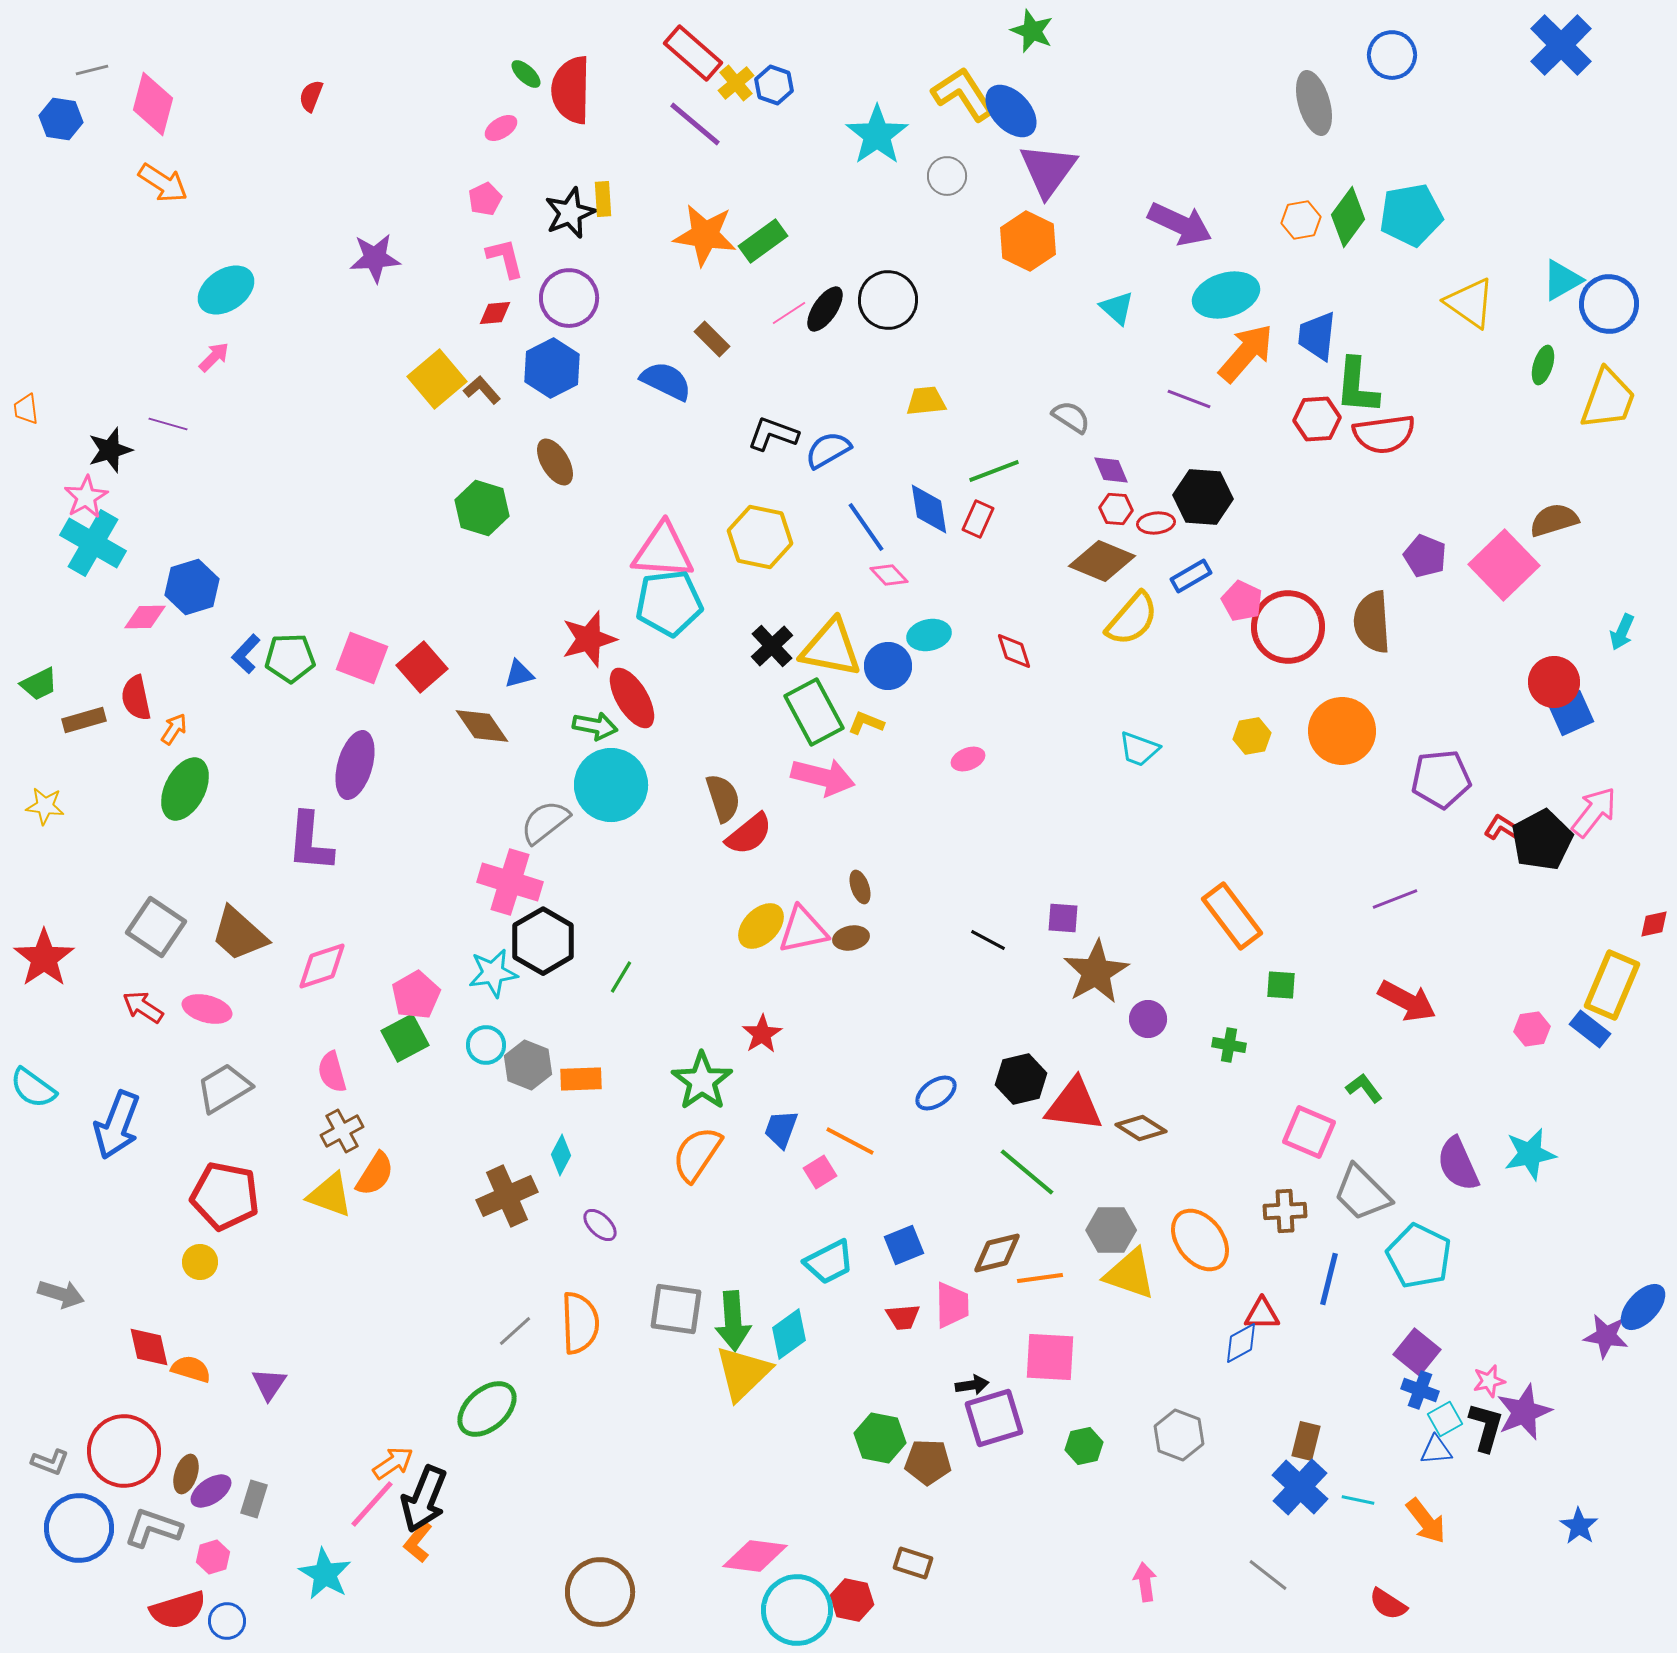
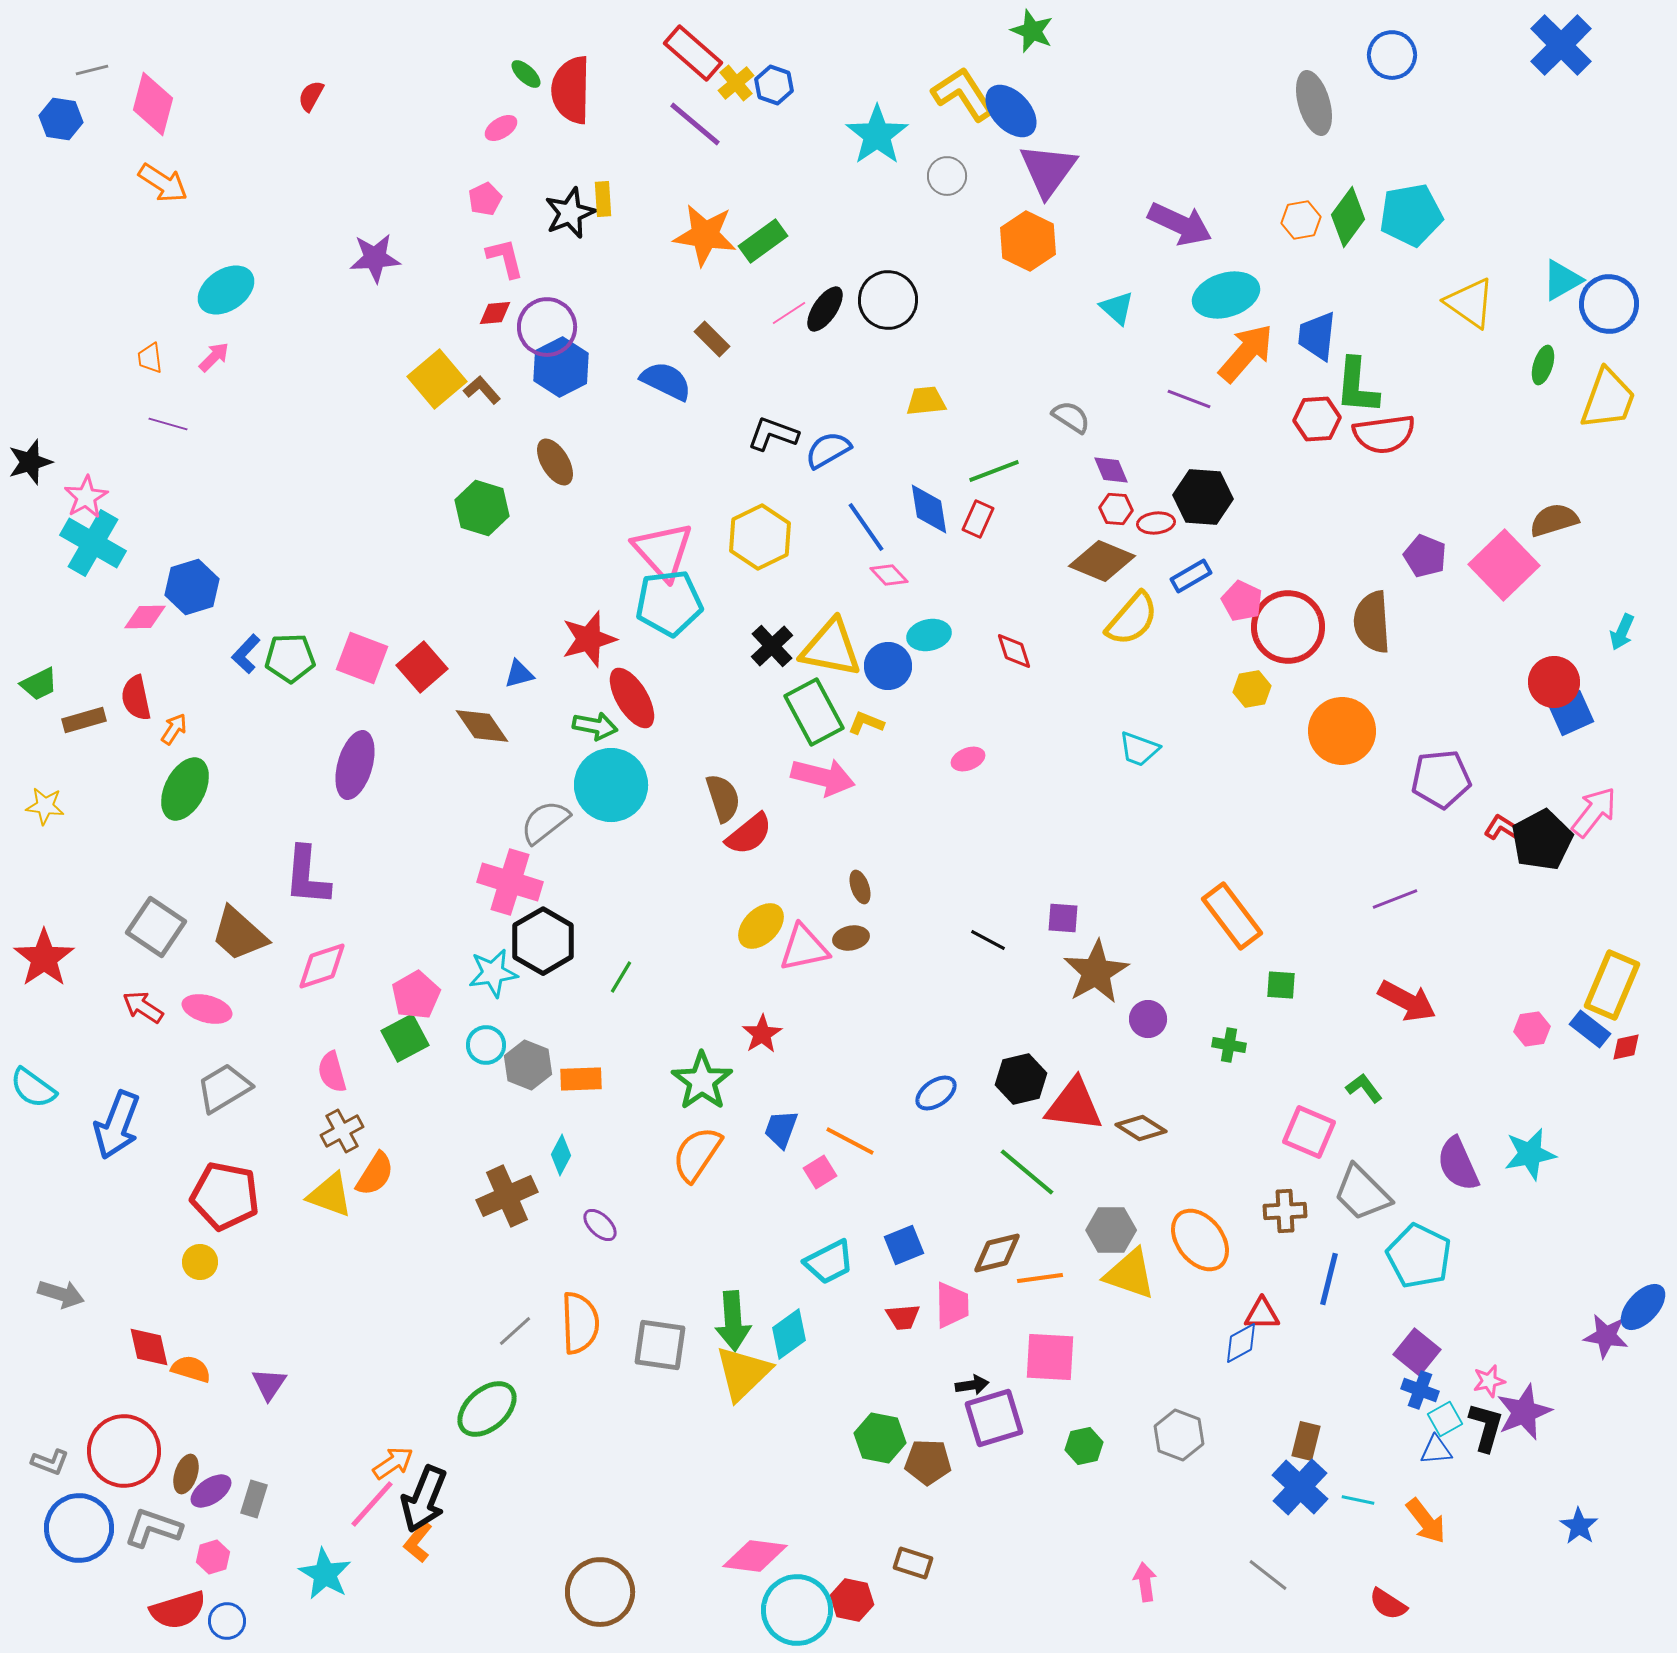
red semicircle at (311, 96): rotated 8 degrees clockwise
purple circle at (569, 298): moved 22 px left, 29 px down
blue hexagon at (552, 368): moved 9 px right, 1 px up
orange trapezoid at (26, 409): moved 124 px right, 51 px up
black star at (110, 450): moved 80 px left, 12 px down
yellow hexagon at (760, 537): rotated 22 degrees clockwise
pink triangle at (663, 551): rotated 44 degrees clockwise
yellow hexagon at (1252, 736): moved 47 px up
purple L-shape at (310, 842): moved 3 px left, 34 px down
red diamond at (1654, 924): moved 28 px left, 123 px down
pink triangle at (803, 930): moved 1 px right, 18 px down
gray square at (676, 1309): moved 16 px left, 36 px down
